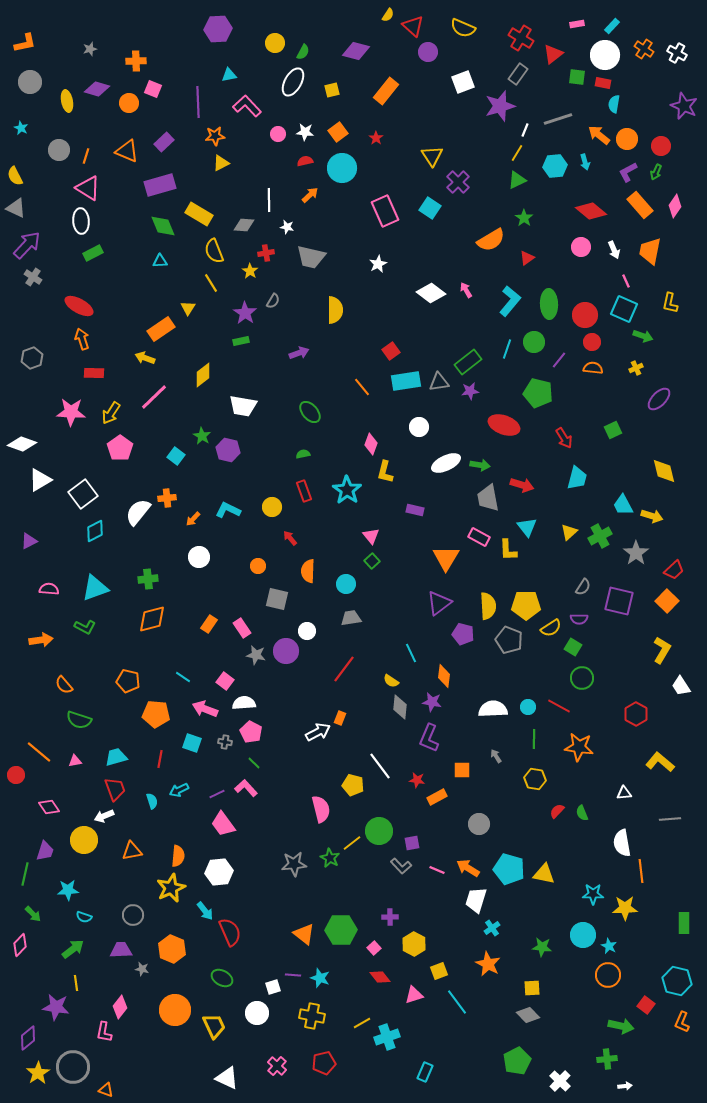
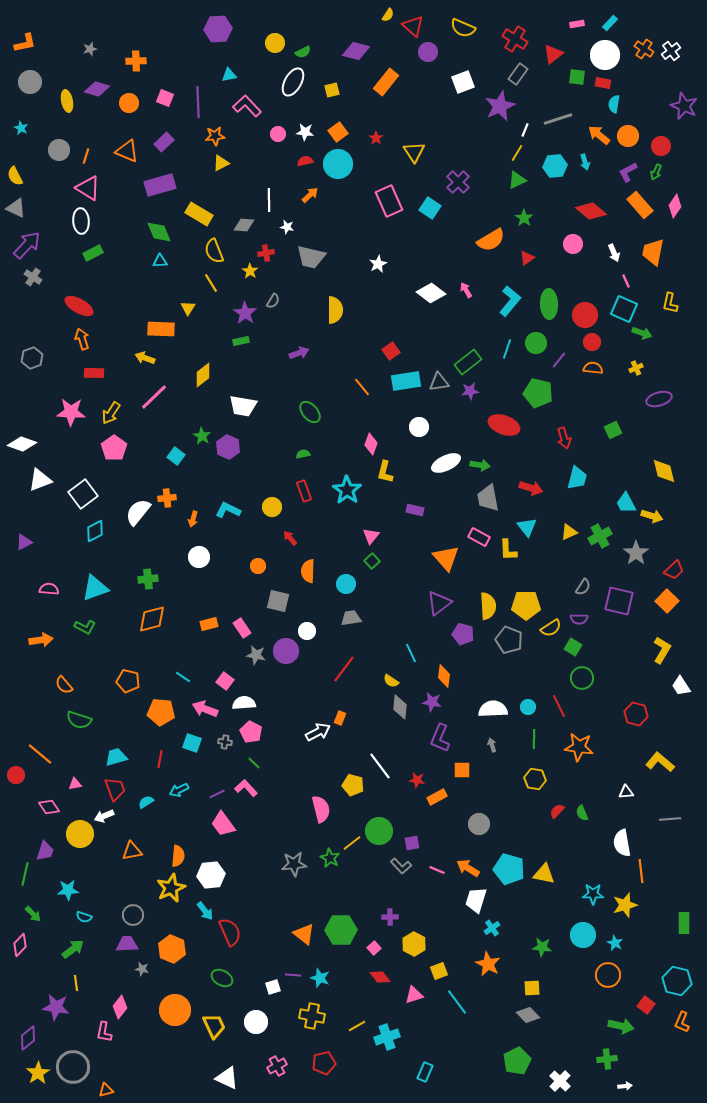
cyan rectangle at (612, 26): moved 2 px left, 3 px up
red cross at (521, 38): moved 6 px left, 1 px down
green semicircle at (303, 52): rotated 35 degrees clockwise
white cross at (677, 53): moved 6 px left, 2 px up; rotated 24 degrees clockwise
pink square at (153, 89): moved 12 px right, 9 px down
orange rectangle at (386, 91): moved 9 px up
purple star at (500, 106): rotated 8 degrees counterclockwise
orange circle at (627, 139): moved 1 px right, 3 px up
yellow triangle at (432, 156): moved 18 px left, 4 px up
cyan circle at (342, 168): moved 4 px left, 4 px up
pink rectangle at (385, 211): moved 4 px right, 10 px up
green diamond at (163, 226): moved 4 px left, 6 px down
pink circle at (581, 247): moved 8 px left, 3 px up
white arrow at (614, 250): moved 3 px down
orange trapezoid at (650, 251): moved 3 px right, 1 px down
orange rectangle at (161, 329): rotated 36 degrees clockwise
green arrow at (643, 336): moved 1 px left, 3 px up
green circle at (534, 342): moved 2 px right, 1 px down
purple ellipse at (659, 399): rotated 30 degrees clockwise
red arrow at (564, 438): rotated 15 degrees clockwise
pink pentagon at (120, 448): moved 6 px left
purple hexagon at (228, 450): moved 3 px up; rotated 10 degrees clockwise
white triangle at (40, 480): rotated 10 degrees clockwise
red arrow at (522, 485): moved 9 px right, 3 px down
cyan trapezoid at (623, 505): moved 3 px right, 2 px up
orange arrow at (193, 519): rotated 28 degrees counterclockwise
yellow triangle at (569, 532): rotated 18 degrees clockwise
pink triangle at (371, 536): rotated 18 degrees clockwise
purple triangle at (29, 541): moved 5 px left, 1 px down
orange triangle at (446, 558): rotated 12 degrees counterclockwise
gray square at (277, 599): moved 1 px right, 2 px down
orange rectangle at (209, 624): rotated 42 degrees clockwise
red line at (559, 706): rotated 35 degrees clockwise
orange pentagon at (156, 714): moved 5 px right, 2 px up
red hexagon at (636, 714): rotated 15 degrees counterclockwise
purple L-shape at (429, 738): moved 11 px right
orange line at (39, 752): moved 1 px right, 2 px down
gray arrow at (496, 756): moved 4 px left, 11 px up; rotated 16 degrees clockwise
pink triangle at (75, 761): moved 23 px down
white triangle at (624, 793): moved 2 px right, 1 px up
cyan semicircle at (152, 801): moved 6 px left, 1 px down; rotated 105 degrees counterclockwise
yellow circle at (84, 840): moved 4 px left, 6 px up
white hexagon at (219, 872): moved 8 px left, 3 px down
yellow star at (625, 908): moved 3 px up; rotated 15 degrees counterclockwise
cyan star at (609, 946): moved 6 px right, 3 px up
purple trapezoid at (121, 950): moved 6 px right, 6 px up
white circle at (257, 1013): moved 1 px left, 9 px down
yellow line at (362, 1023): moved 5 px left, 3 px down
pink cross at (277, 1066): rotated 18 degrees clockwise
orange triangle at (106, 1090): rotated 35 degrees counterclockwise
